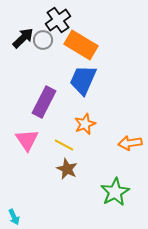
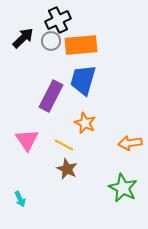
black cross: rotated 10 degrees clockwise
gray circle: moved 8 px right, 1 px down
orange rectangle: rotated 36 degrees counterclockwise
blue trapezoid: rotated 8 degrees counterclockwise
purple rectangle: moved 7 px right, 6 px up
orange star: moved 1 px up; rotated 25 degrees counterclockwise
green star: moved 8 px right, 4 px up; rotated 16 degrees counterclockwise
cyan arrow: moved 6 px right, 18 px up
